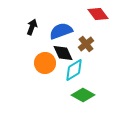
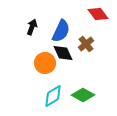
blue semicircle: rotated 135 degrees clockwise
cyan diamond: moved 21 px left, 26 px down
